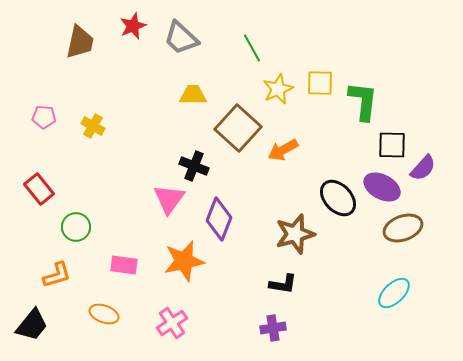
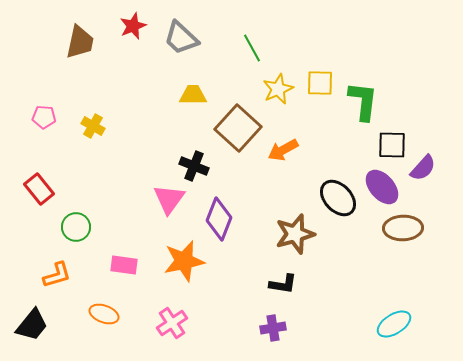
purple ellipse: rotated 21 degrees clockwise
brown ellipse: rotated 18 degrees clockwise
cyan ellipse: moved 31 px down; rotated 12 degrees clockwise
